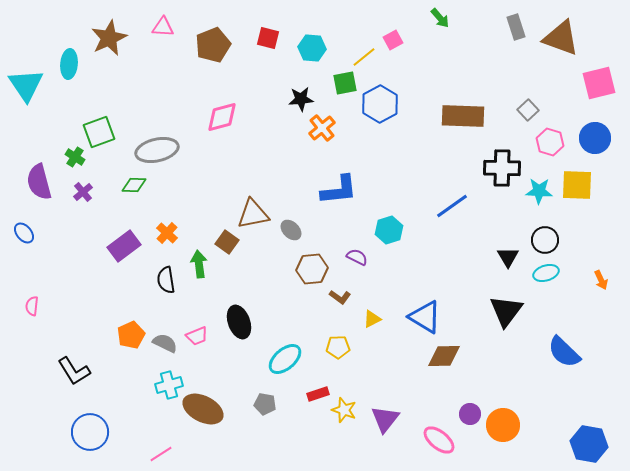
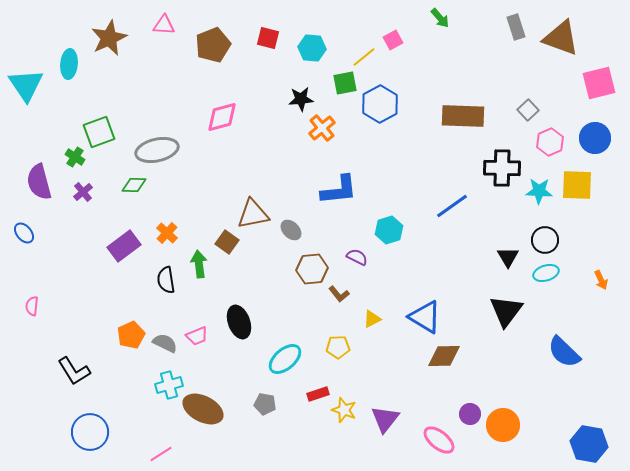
pink triangle at (163, 27): moved 1 px right, 2 px up
pink hexagon at (550, 142): rotated 20 degrees clockwise
brown L-shape at (340, 297): moved 1 px left, 3 px up; rotated 15 degrees clockwise
